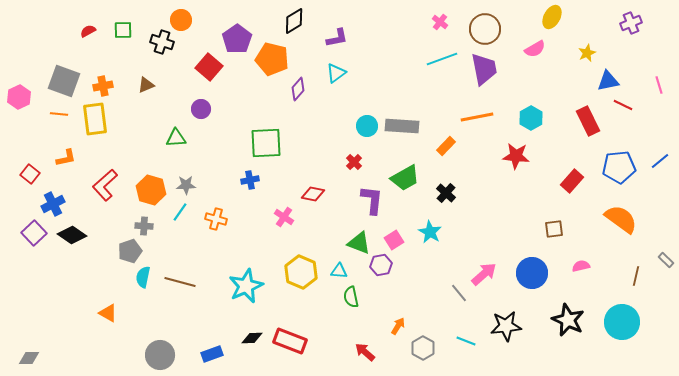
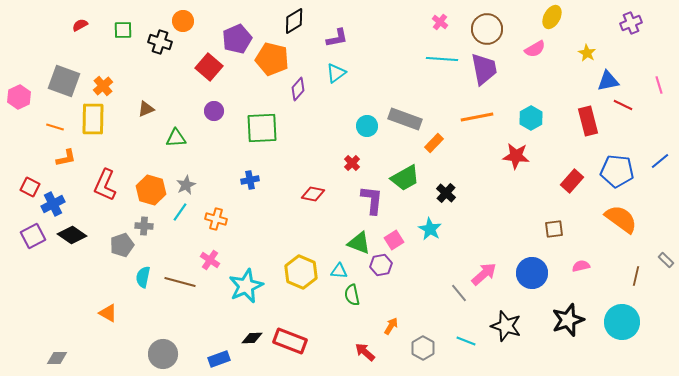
orange circle at (181, 20): moved 2 px right, 1 px down
brown circle at (485, 29): moved 2 px right
red semicircle at (88, 31): moved 8 px left, 6 px up
purple pentagon at (237, 39): rotated 12 degrees clockwise
black cross at (162, 42): moved 2 px left
yellow star at (587, 53): rotated 18 degrees counterclockwise
cyan line at (442, 59): rotated 24 degrees clockwise
brown triangle at (146, 85): moved 24 px down
orange cross at (103, 86): rotated 30 degrees counterclockwise
purple circle at (201, 109): moved 13 px right, 2 px down
orange line at (59, 114): moved 4 px left, 13 px down; rotated 12 degrees clockwise
yellow rectangle at (95, 119): moved 2 px left; rotated 8 degrees clockwise
red rectangle at (588, 121): rotated 12 degrees clockwise
gray rectangle at (402, 126): moved 3 px right, 7 px up; rotated 16 degrees clockwise
green square at (266, 143): moved 4 px left, 15 px up
orange rectangle at (446, 146): moved 12 px left, 3 px up
red cross at (354, 162): moved 2 px left, 1 px down
blue pentagon at (619, 167): moved 2 px left, 4 px down; rotated 12 degrees clockwise
red square at (30, 174): moved 13 px down; rotated 12 degrees counterclockwise
red L-shape at (105, 185): rotated 24 degrees counterclockwise
gray star at (186, 185): rotated 24 degrees counterclockwise
pink cross at (284, 217): moved 74 px left, 43 px down
cyan star at (430, 232): moved 3 px up
purple square at (34, 233): moved 1 px left, 3 px down; rotated 15 degrees clockwise
gray pentagon at (130, 251): moved 8 px left, 6 px up
green semicircle at (351, 297): moved 1 px right, 2 px up
black star at (568, 320): rotated 28 degrees clockwise
orange arrow at (398, 326): moved 7 px left
black star at (506, 326): rotated 24 degrees clockwise
blue rectangle at (212, 354): moved 7 px right, 5 px down
gray circle at (160, 355): moved 3 px right, 1 px up
gray diamond at (29, 358): moved 28 px right
